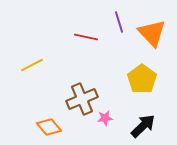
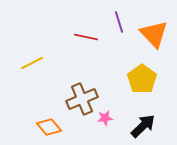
orange triangle: moved 2 px right, 1 px down
yellow line: moved 2 px up
